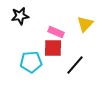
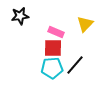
cyan pentagon: moved 21 px right, 6 px down
